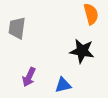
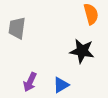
purple arrow: moved 1 px right, 5 px down
blue triangle: moved 2 px left; rotated 18 degrees counterclockwise
